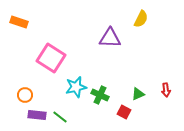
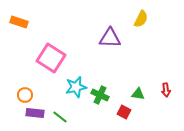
green triangle: rotated 32 degrees clockwise
purple rectangle: moved 2 px left, 2 px up
